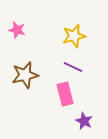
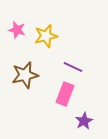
yellow star: moved 28 px left
pink rectangle: rotated 35 degrees clockwise
purple star: rotated 18 degrees clockwise
